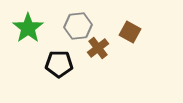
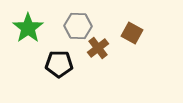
gray hexagon: rotated 8 degrees clockwise
brown square: moved 2 px right, 1 px down
